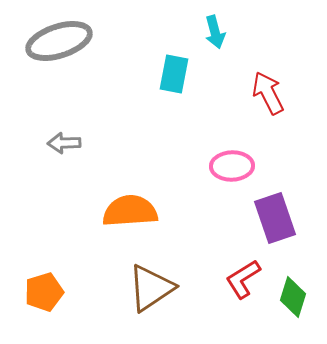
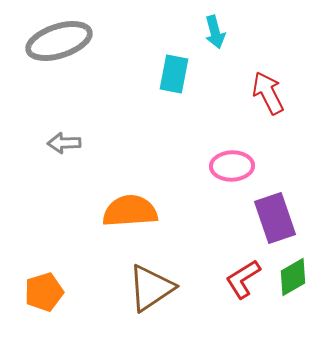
green diamond: moved 20 px up; rotated 42 degrees clockwise
